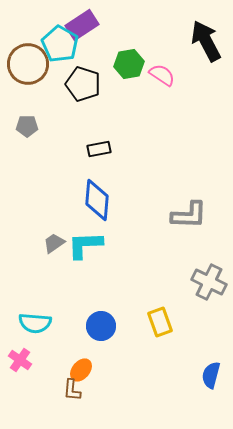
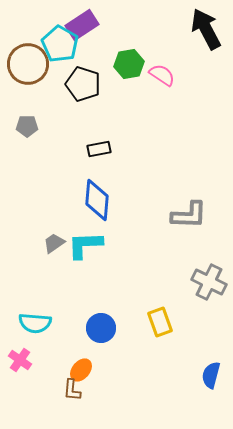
black arrow: moved 12 px up
blue circle: moved 2 px down
